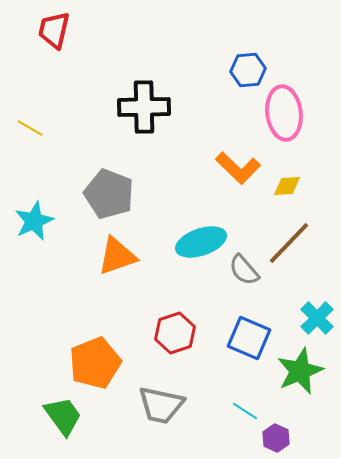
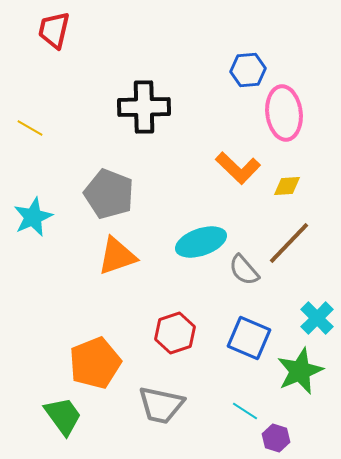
cyan star: moved 1 px left, 4 px up
purple hexagon: rotated 8 degrees counterclockwise
